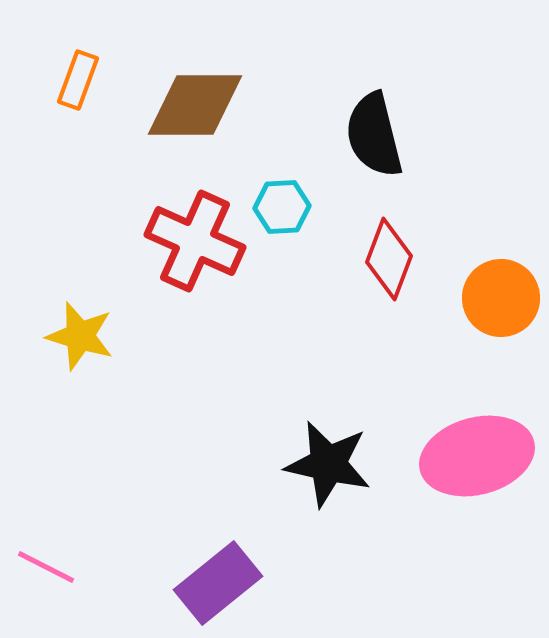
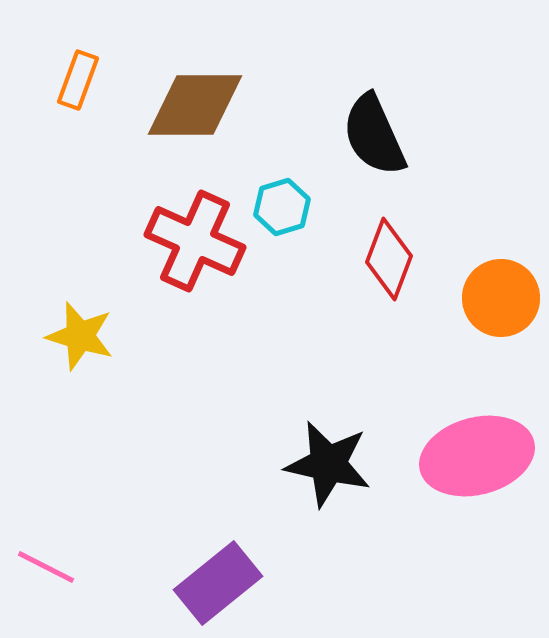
black semicircle: rotated 10 degrees counterclockwise
cyan hexagon: rotated 14 degrees counterclockwise
